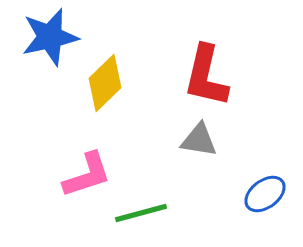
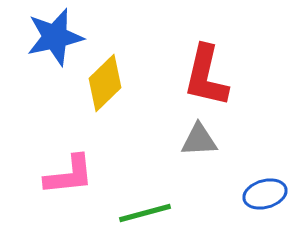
blue star: moved 5 px right
gray triangle: rotated 12 degrees counterclockwise
pink L-shape: moved 18 px left; rotated 12 degrees clockwise
blue ellipse: rotated 21 degrees clockwise
green line: moved 4 px right
